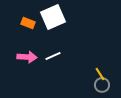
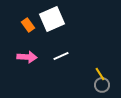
white square: moved 1 px left, 2 px down
orange rectangle: moved 2 px down; rotated 32 degrees clockwise
white line: moved 8 px right
